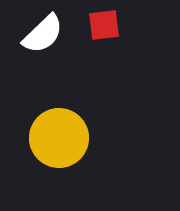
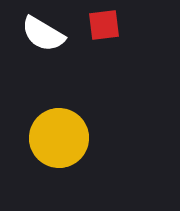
white semicircle: rotated 75 degrees clockwise
